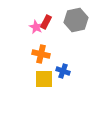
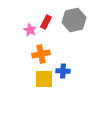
gray hexagon: moved 2 px left
pink star: moved 6 px left, 3 px down
orange cross: rotated 24 degrees counterclockwise
blue cross: rotated 16 degrees counterclockwise
